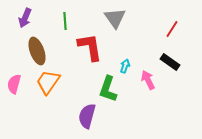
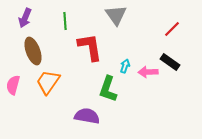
gray triangle: moved 1 px right, 3 px up
red line: rotated 12 degrees clockwise
brown ellipse: moved 4 px left
pink arrow: moved 8 px up; rotated 66 degrees counterclockwise
pink semicircle: moved 1 px left, 1 px down
purple semicircle: rotated 85 degrees clockwise
